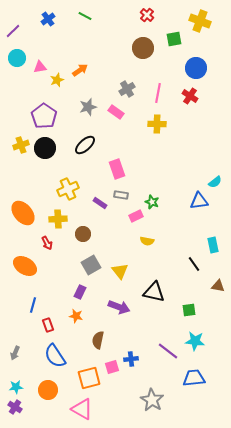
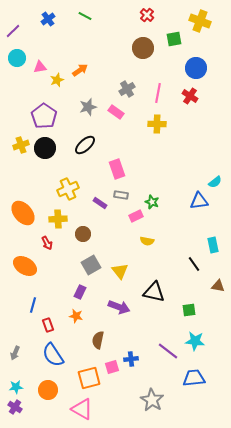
blue semicircle at (55, 356): moved 2 px left, 1 px up
